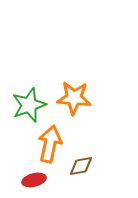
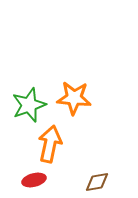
brown diamond: moved 16 px right, 16 px down
